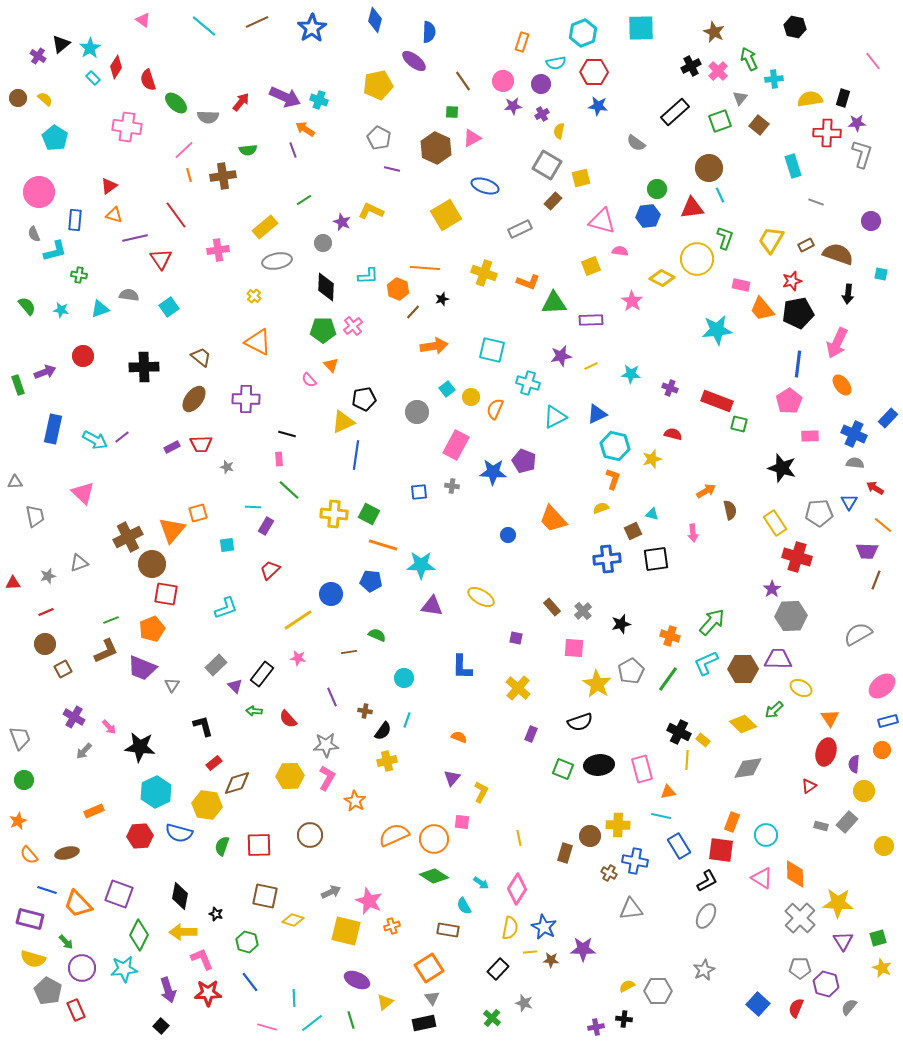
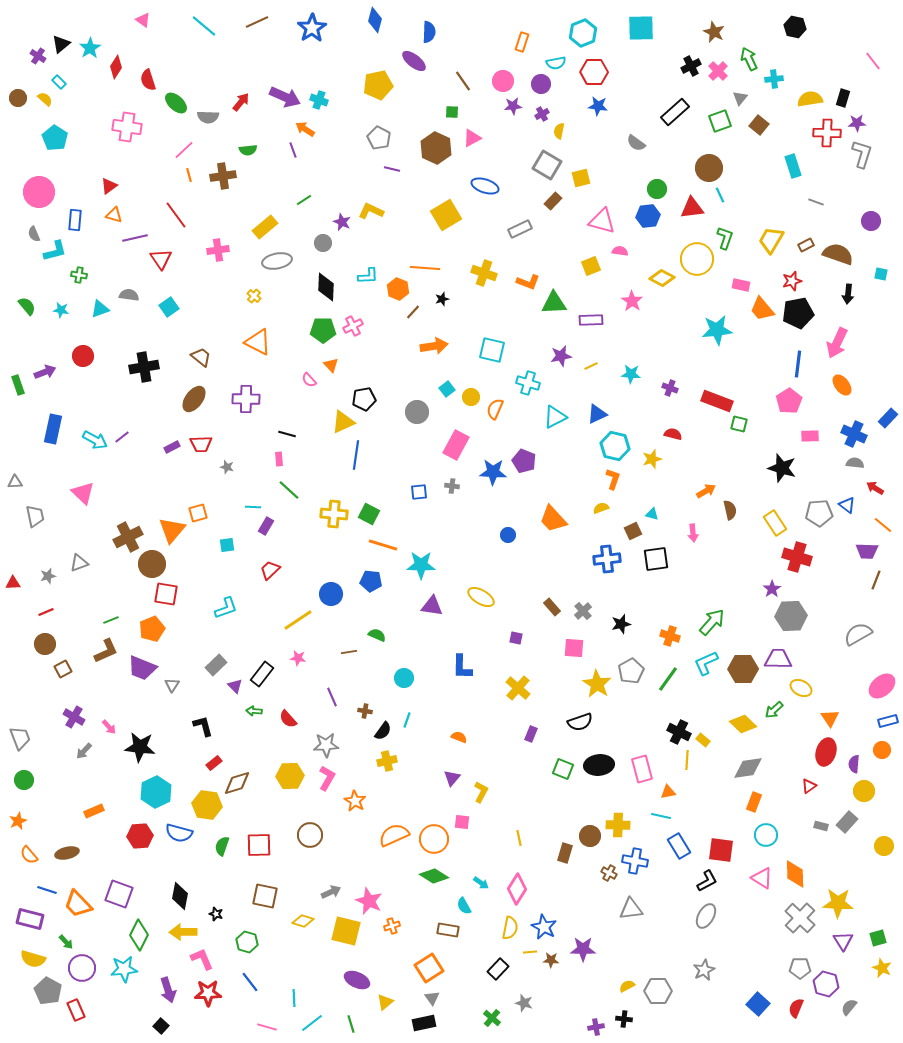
cyan rectangle at (93, 78): moved 34 px left, 4 px down
pink cross at (353, 326): rotated 12 degrees clockwise
black cross at (144, 367): rotated 8 degrees counterclockwise
blue triangle at (849, 502): moved 2 px left, 3 px down; rotated 24 degrees counterclockwise
orange rectangle at (732, 822): moved 22 px right, 20 px up
yellow diamond at (293, 920): moved 10 px right, 1 px down
green line at (351, 1020): moved 4 px down
